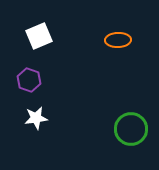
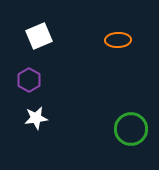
purple hexagon: rotated 10 degrees clockwise
